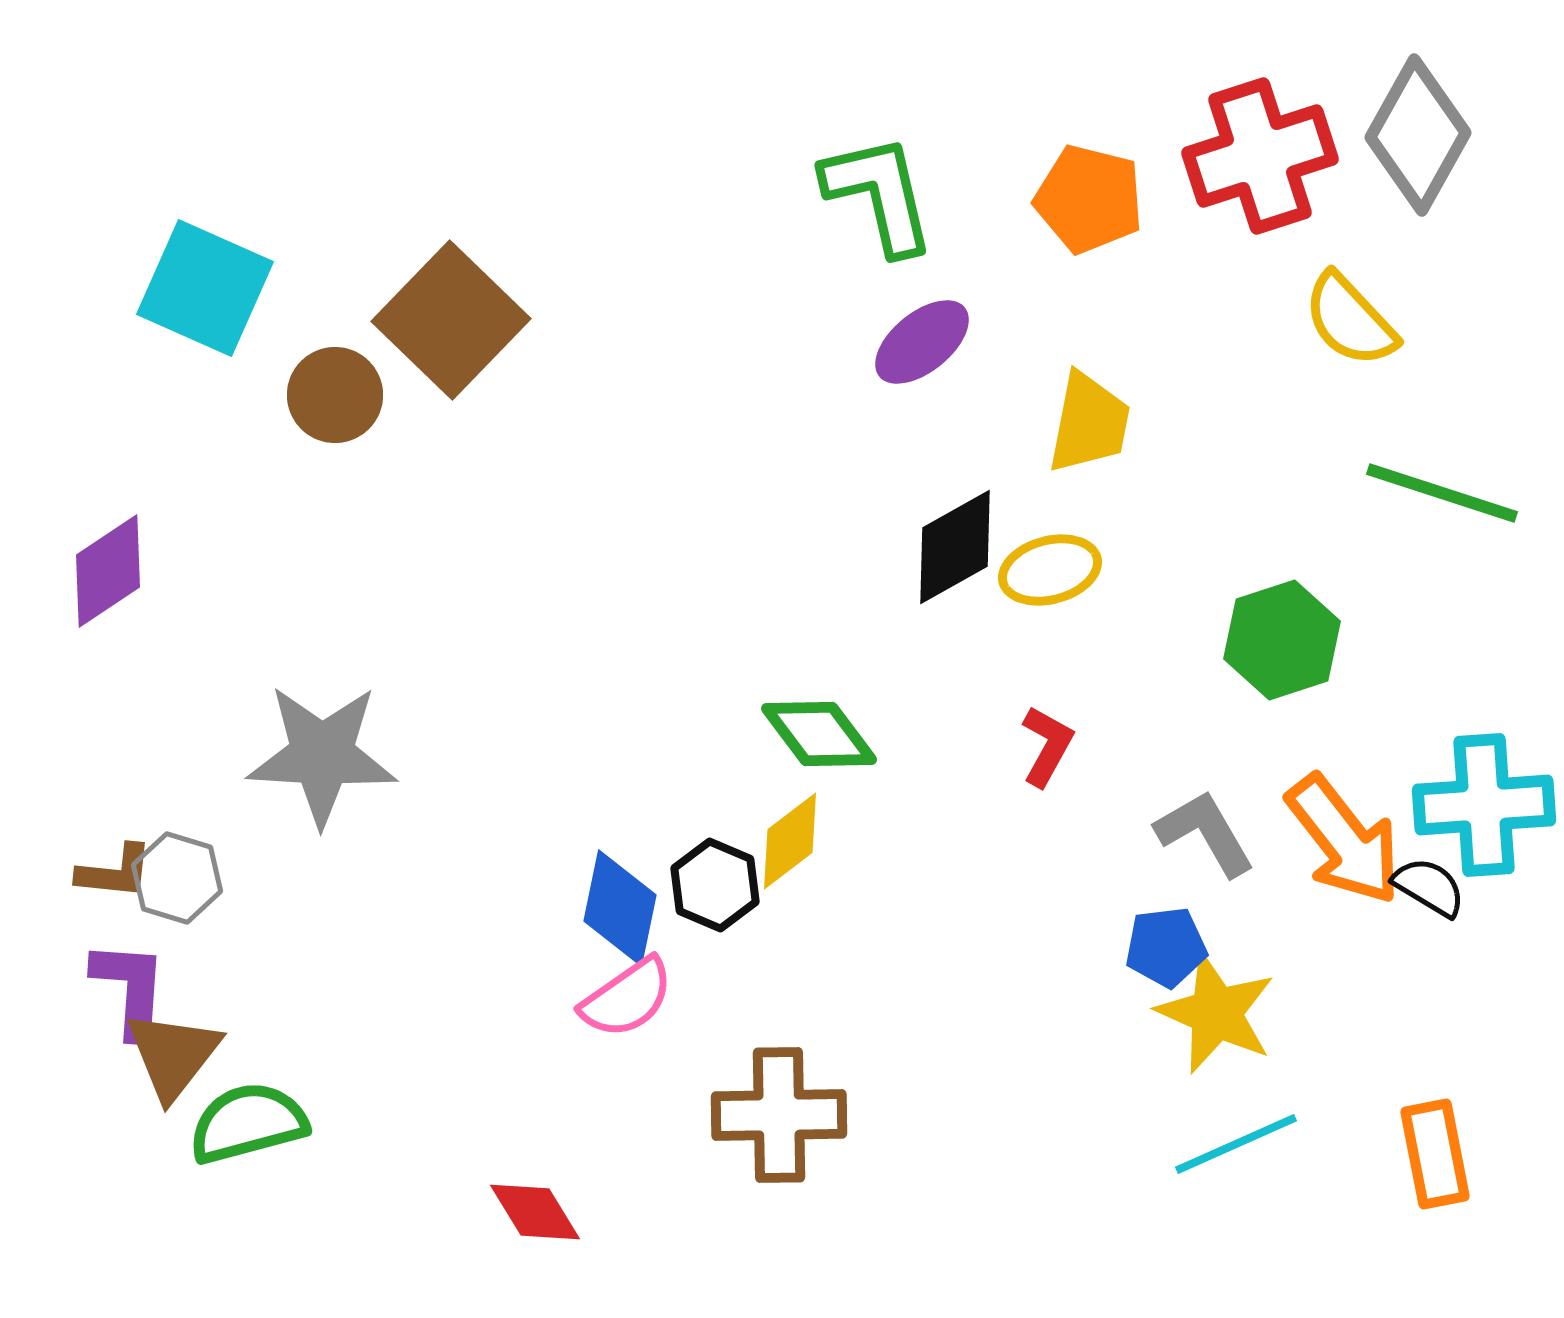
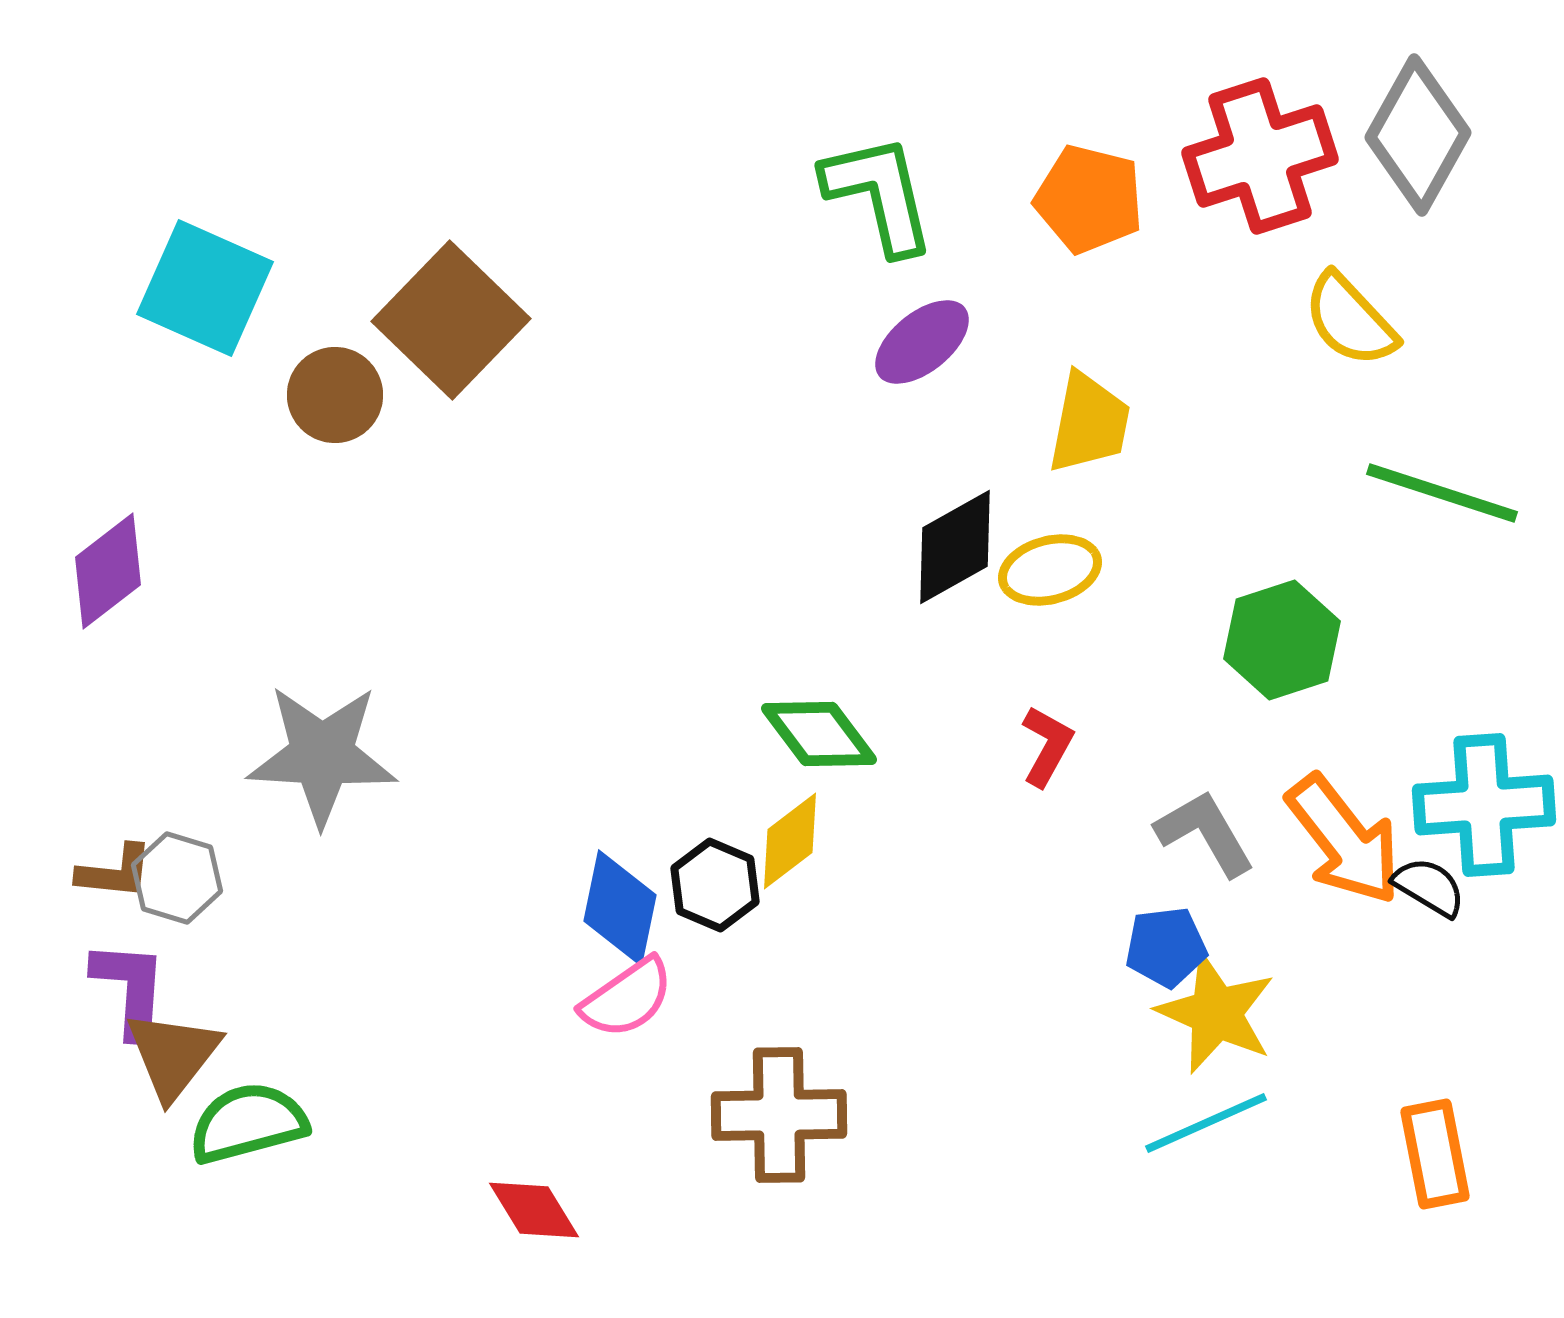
purple diamond: rotated 4 degrees counterclockwise
cyan line: moved 30 px left, 21 px up
red diamond: moved 1 px left, 2 px up
